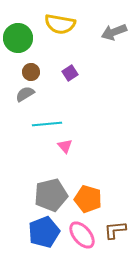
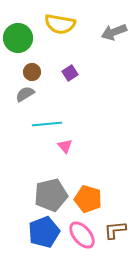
brown circle: moved 1 px right
